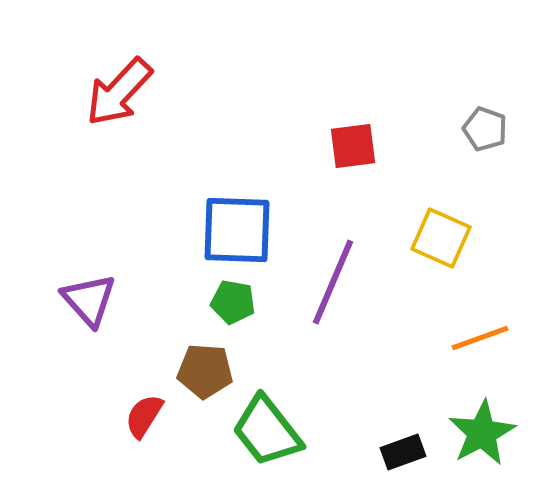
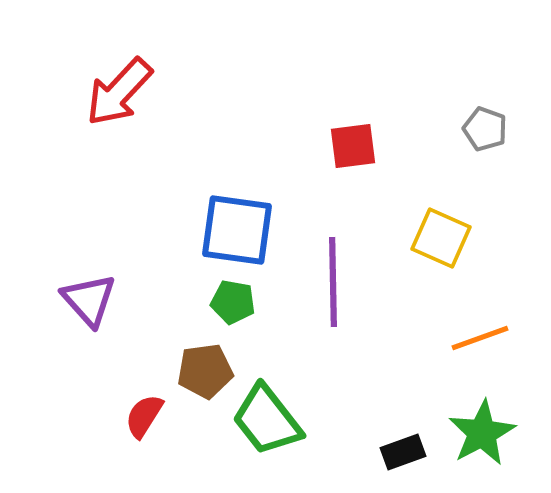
blue square: rotated 6 degrees clockwise
purple line: rotated 24 degrees counterclockwise
brown pentagon: rotated 12 degrees counterclockwise
green trapezoid: moved 11 px up
